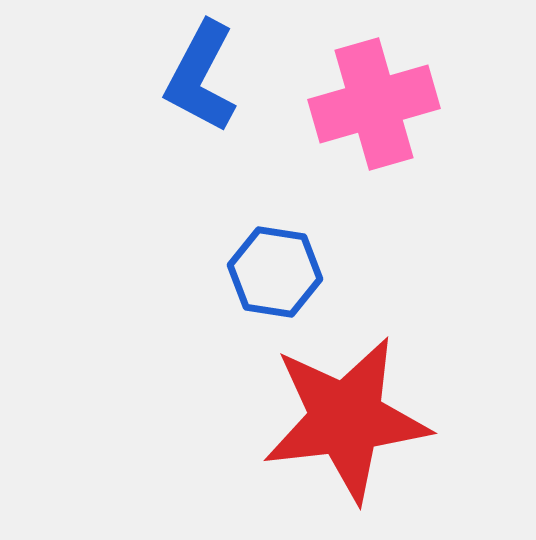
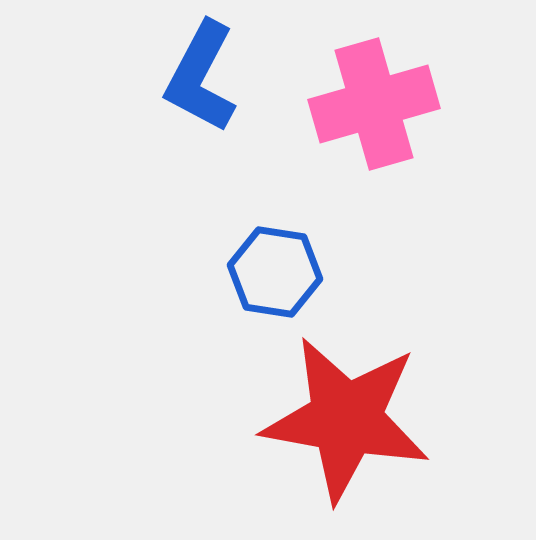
red star: rotated 17 degrees clockwise
